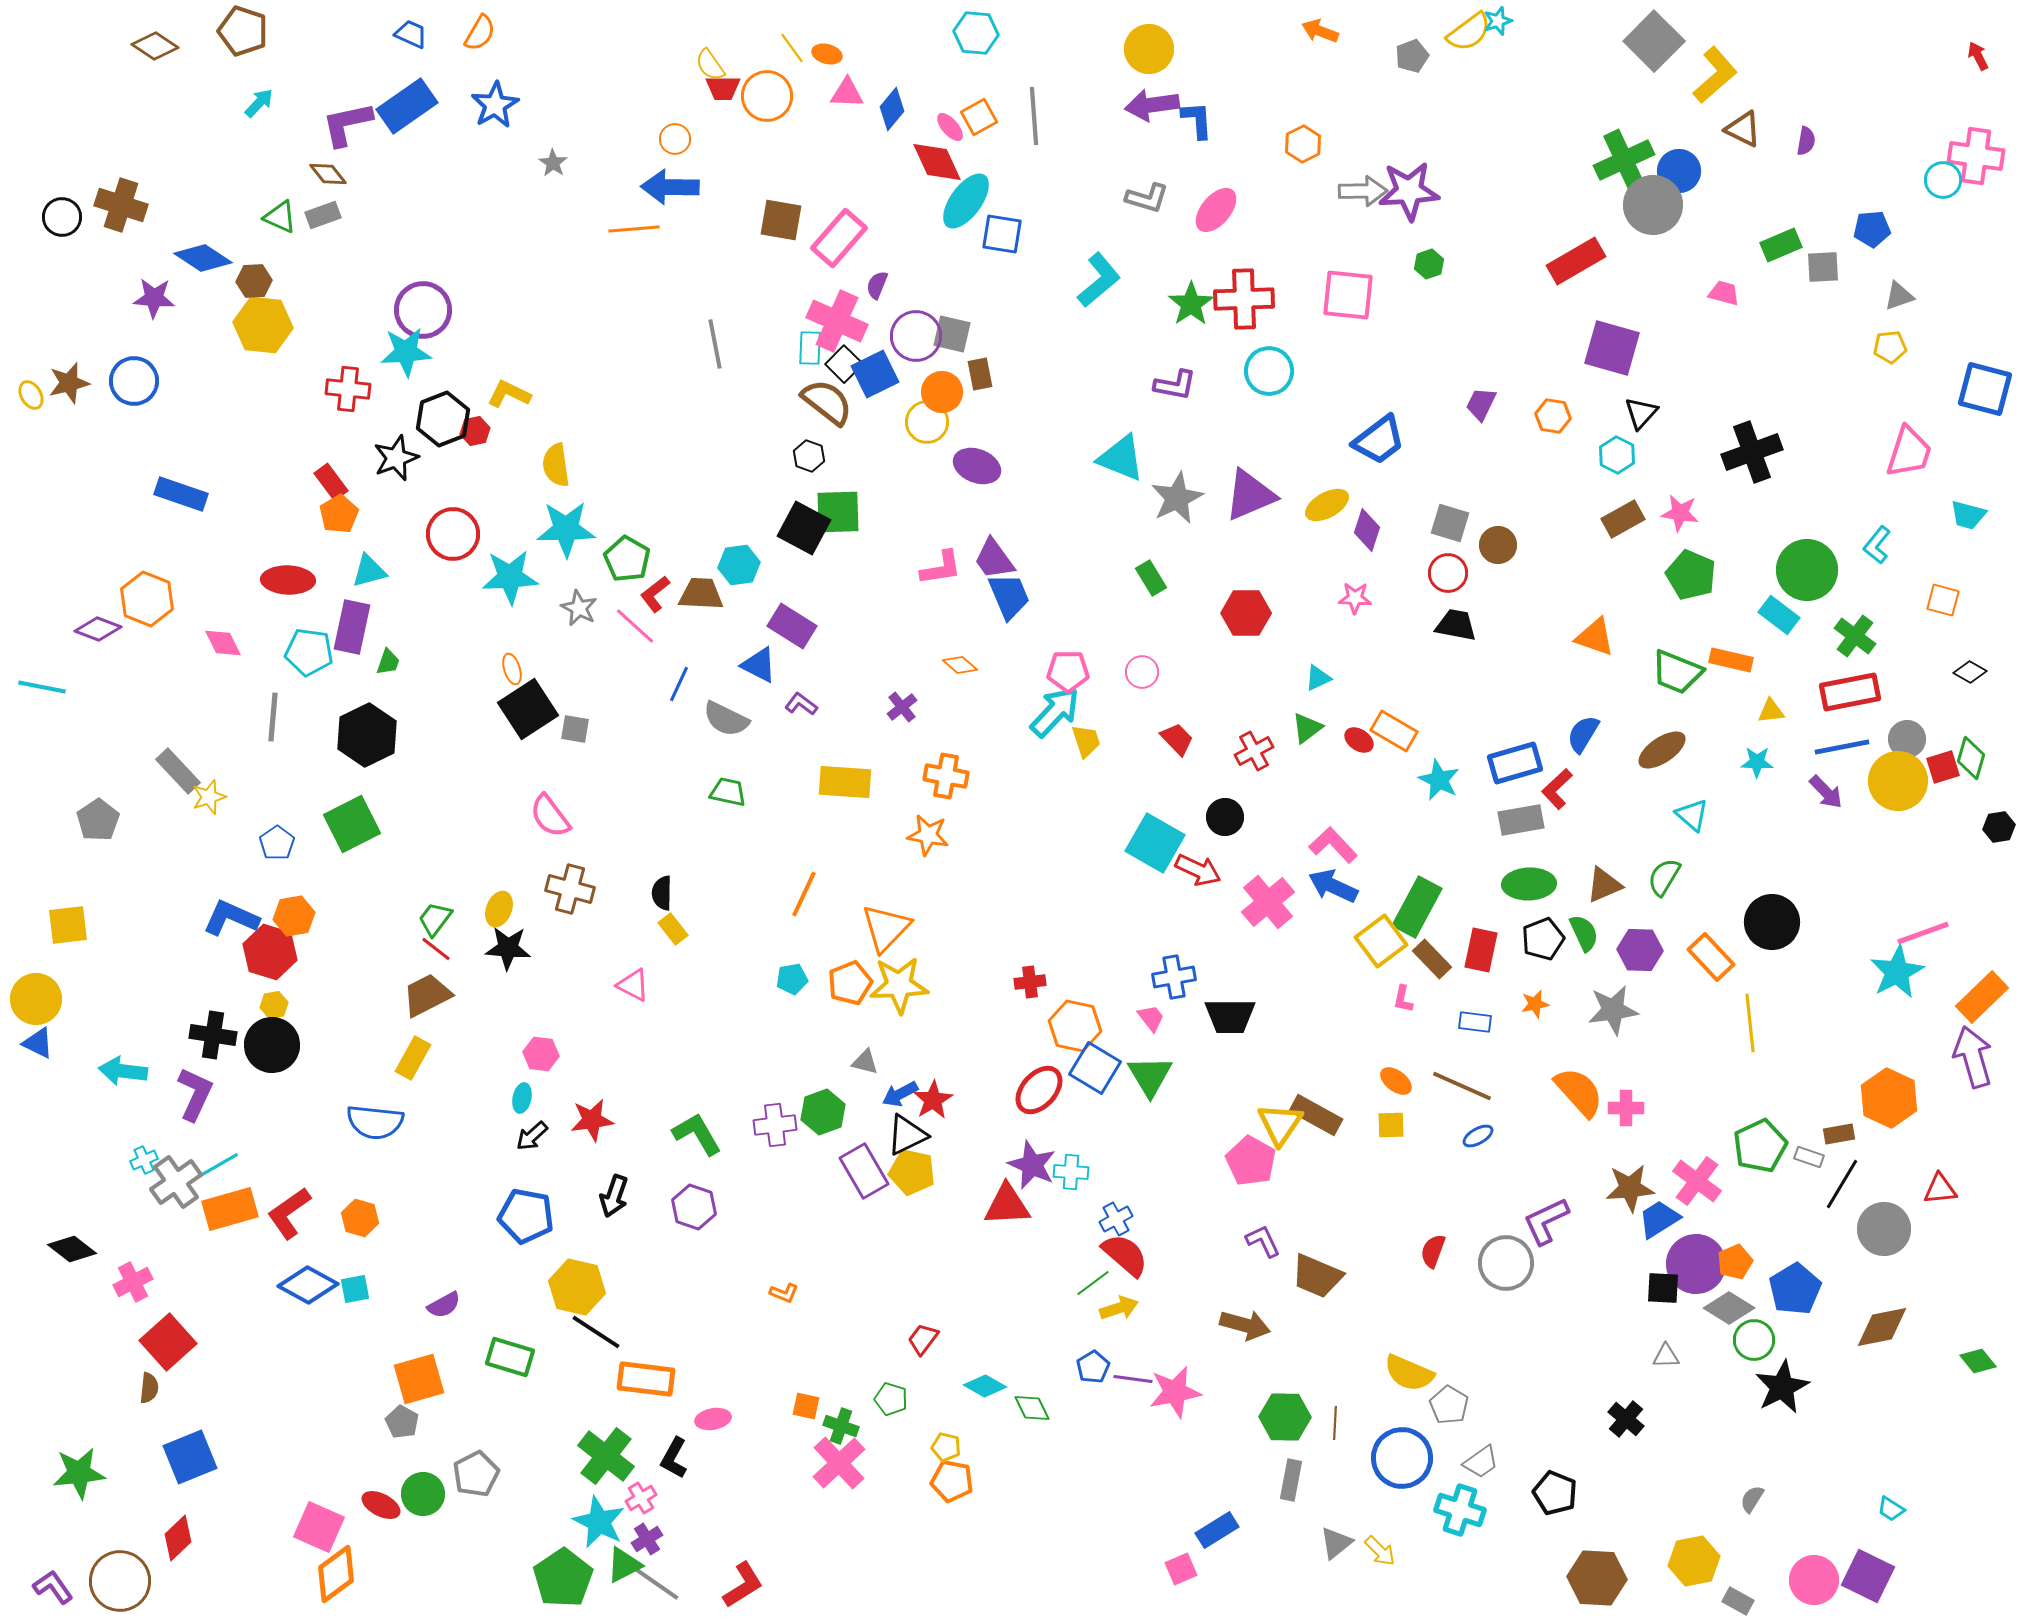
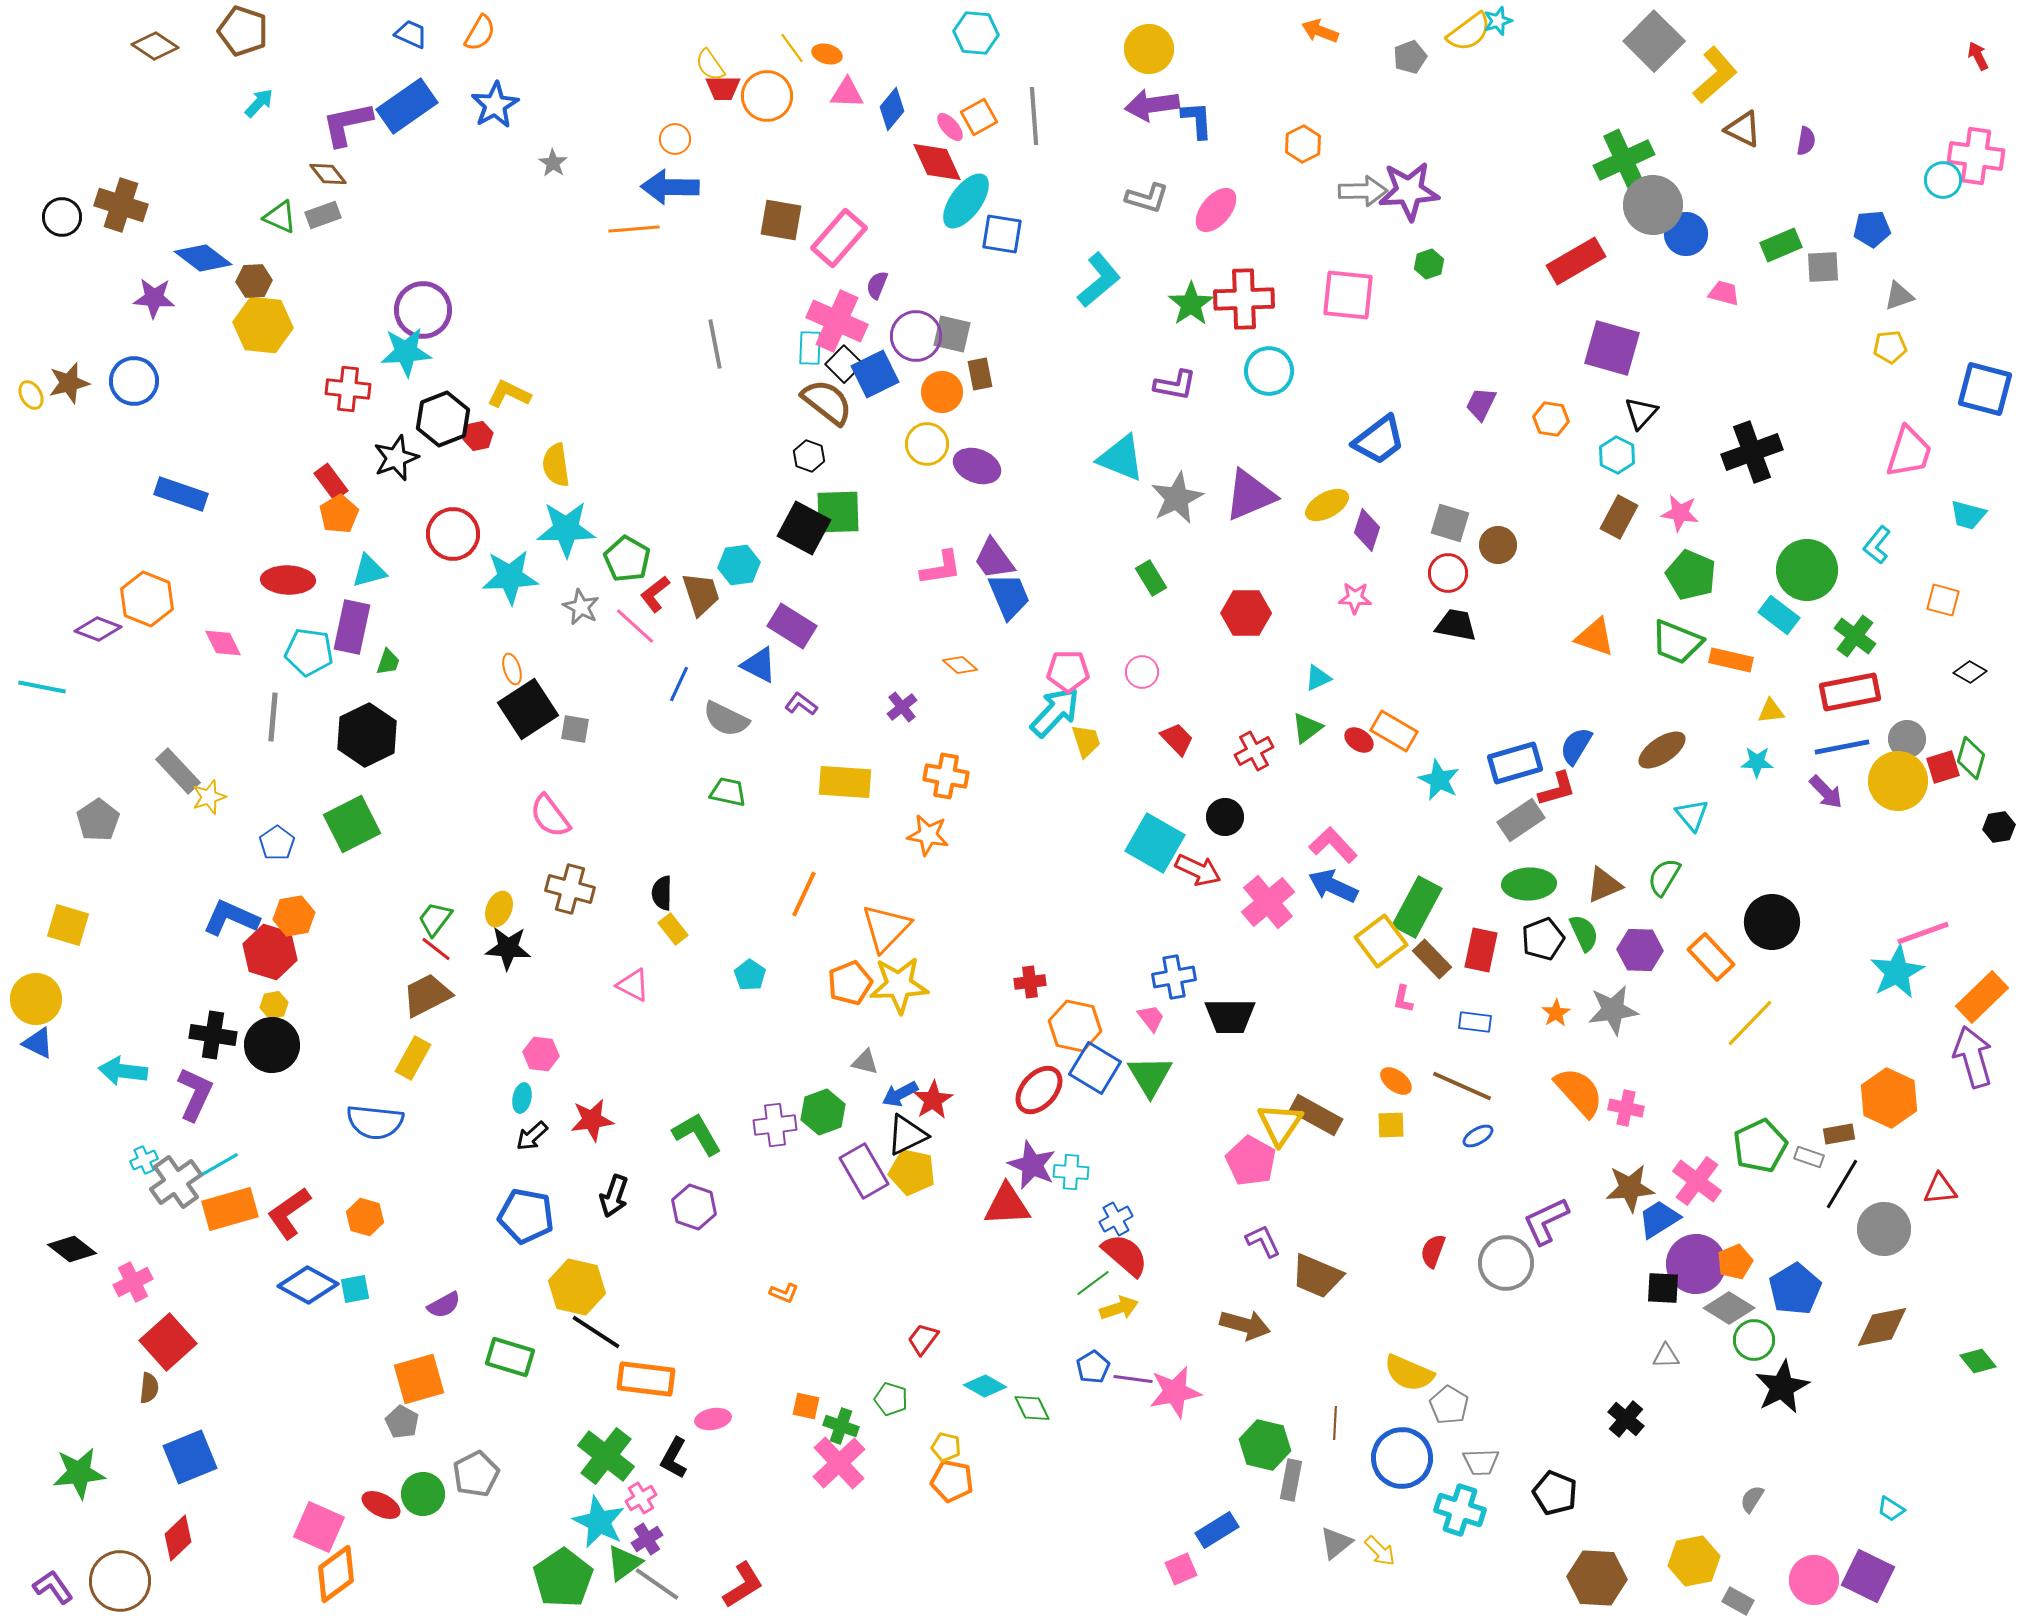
gray pentagon at (1412, 56): moved 2 px left, 1 px down
blue circle at (1679, 171): moved 7 px right, 63 px down
blue diamond at (203, 258): rotated 4 degrees clockwise
orange hexagon at (1553, 416): moved 2 px left, 3 px down
yellow circle at (927, 422): moved 22 px down
red hexagon at (475, 431): moved 3 px right, 5 px down
brown rectangle at (1623, 519): moved 4 px left, 2 px up; rotated 33 degrees counterclockwise
brown trapezoid at (701, 594): rotated 69 degrees clockwise
gray star at (579, 608): moved 2 px right, 1 px up
green trapezoid at (1677, 672): moved 30 px up
blue semicircle at (1583, 734): moved 7 px left, 12 px down
red L-shape at (1557, 789): rotated 153 degrees counterclockwise
cyan triangle at (1692, 815): rotated 9 degrees clockwise
gray rectangle at (1521, 820): rotated 24 degrees counterclockwise
yellow square at (68, 925): rotated 24 degrees clockwise
cyan pentagon at (792, 979): moved 42 px left, 4 px up; rotated 28 degrees counterclockwise
orange star at (1535, 1004): moved 21 px right, 9 px down; rotated 20 degrees counterclockwise
yellow line at (1750, 1023): rotated 50 degrees clockwise
pink cross at (1626, 1108): rotated 12 degrees clockwise
orange hexagon at (360, 1218): moved 5 px right, 1 px up
green hexagon at (1285, 1417): moved 20 px left, 28 px down; rotated 12 degrees clockwise
gray trapezoid at (1481, 1462): rotated 33 degrees clockwise
green triangle at (624, 1565): moved 2 px up; rotated 9 degrees counterclockwise
